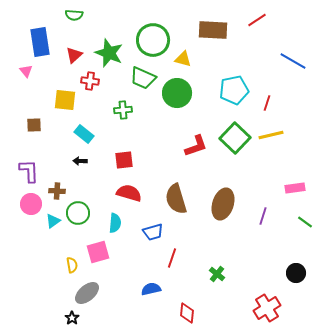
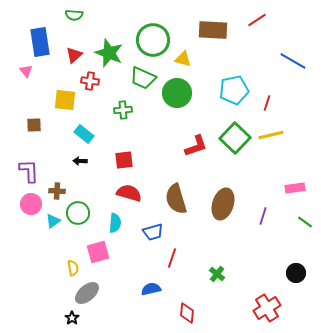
yellow semicircle at (72, 265): moved 1 px right, 3 px down
